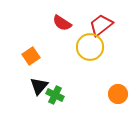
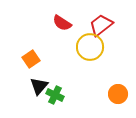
orange square: moved 3 px down
